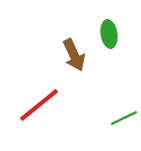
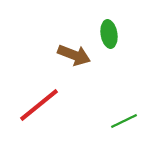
brown arrow: rotated 44 degrees counterclockwise
green line: moved 3 px down
